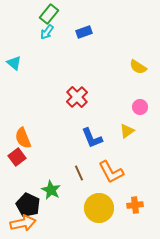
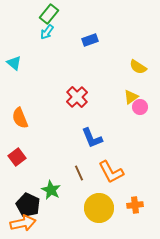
blue rectangle: moved 6 px right, 8 px down
yellow triangle: moved 4 px right, 34 px up
orange semicircle: moved 3 px left, 20 px up
